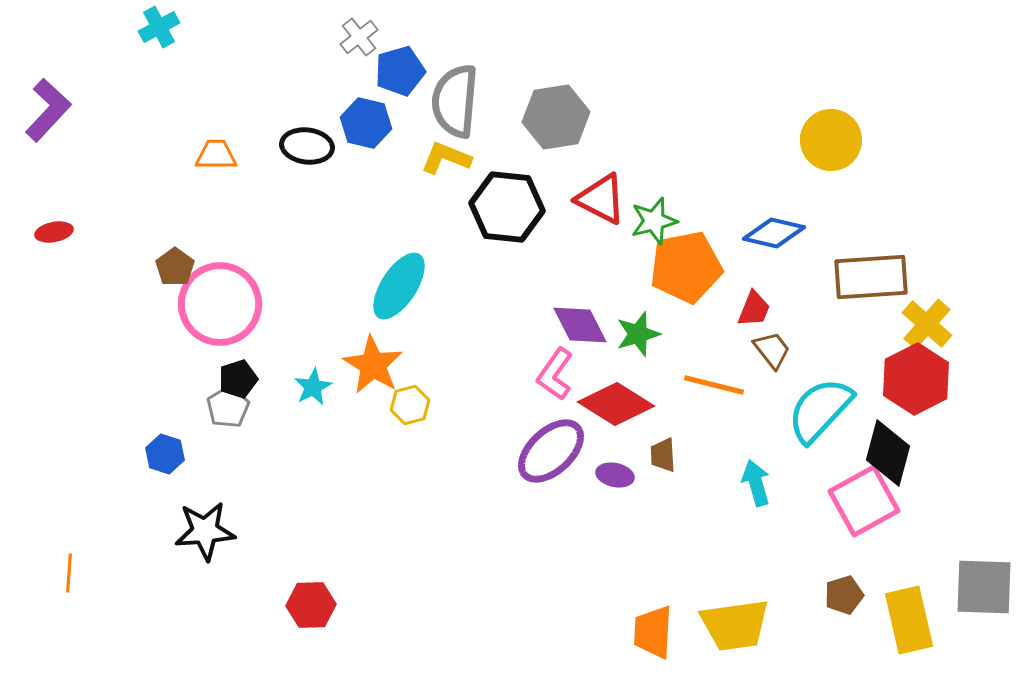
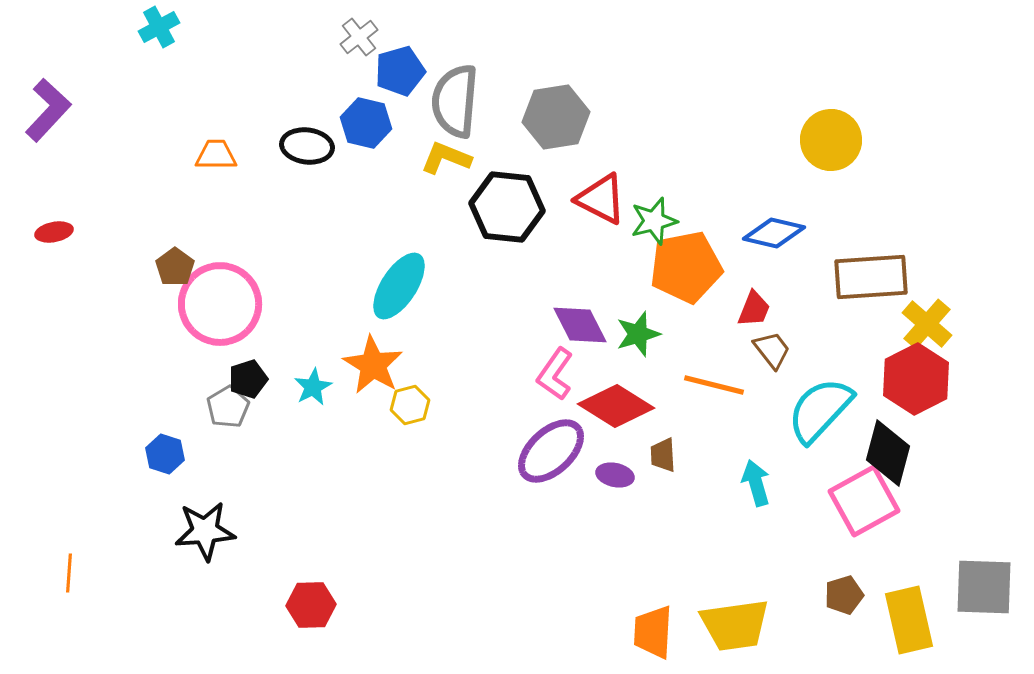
black pentagon at (238, 379): moved 10 px right
red diamond at (616, 404): moved 2 px down
